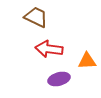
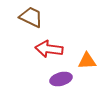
brown trapezoid: moved 5 px left
purple ellipse: moved 2 px right
